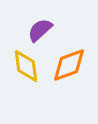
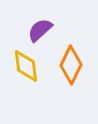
orange diamond: moved 2 px right; rotated 45 degrees counterclockwise
